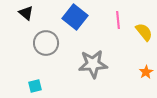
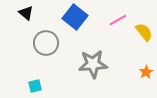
pink line: rotated 66 degrees clockwise
